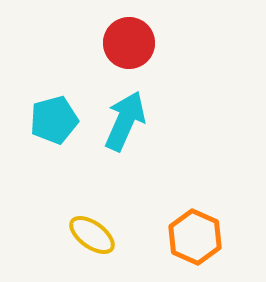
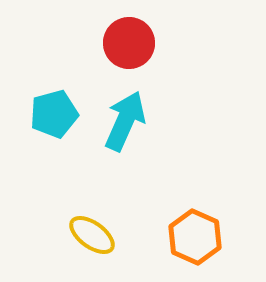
cyan pentagon: moved 6 px up
